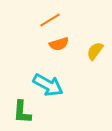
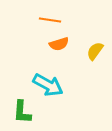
orange line: rotated 40 degrees clockwise
